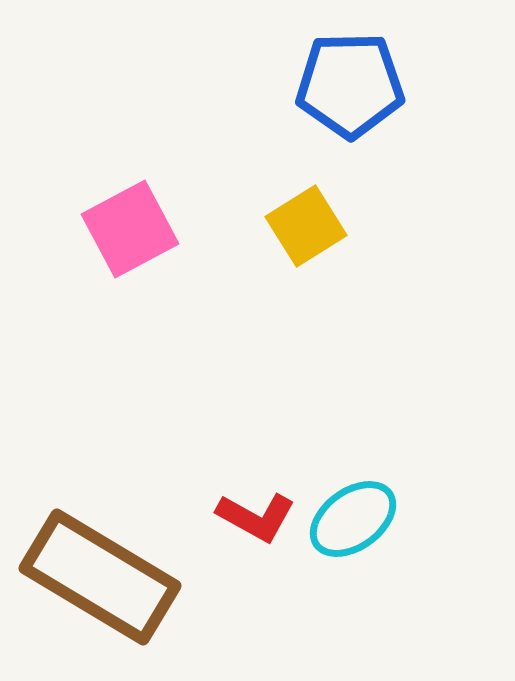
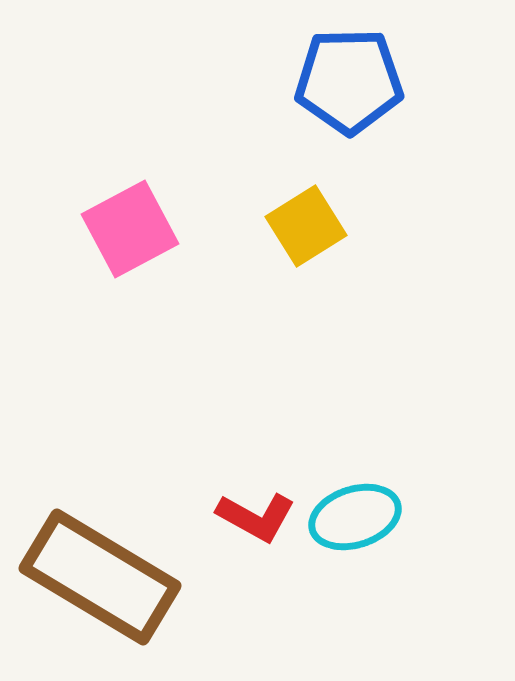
blue pentagon: moved 1 px left, 4 px up
cyan ellipse: moved 2 px right, 2 px up; rotated 18 degrees clockwise
